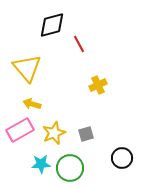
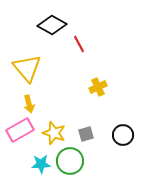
black diamond: rotated 44 degrees clockwise
yellow cross: moved 2 px down
yellow arrow: moved 3 px left; rotated 120 degrees counterclockwise
yellow star: rotated 30 degrees counterclockwise
black circle: moved 1 px right, 23 px up
green circle: moved 7 px up
